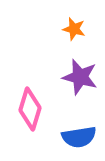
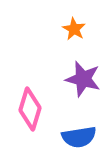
orange star: rotated 15 degrees clockwise
purple star: moved 3 px right, 2 px down
